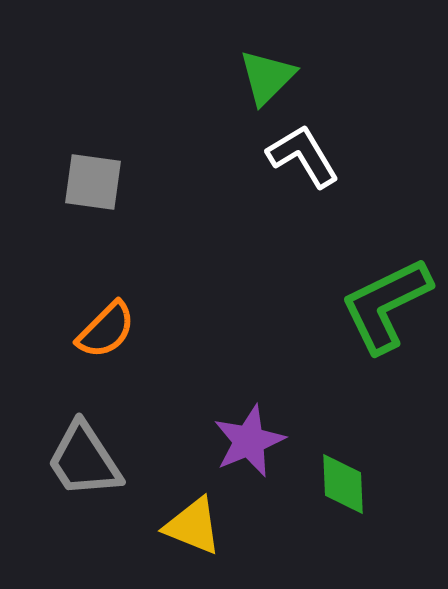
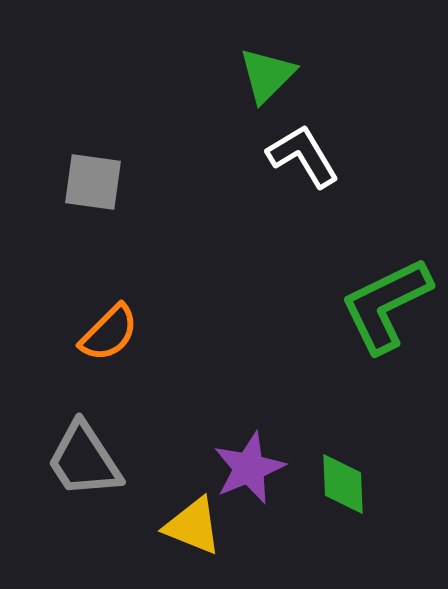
green triangle: moved 2 px up
orange semicircle: moved 3 px right, 3 px down
purple star: moved 27 px down
